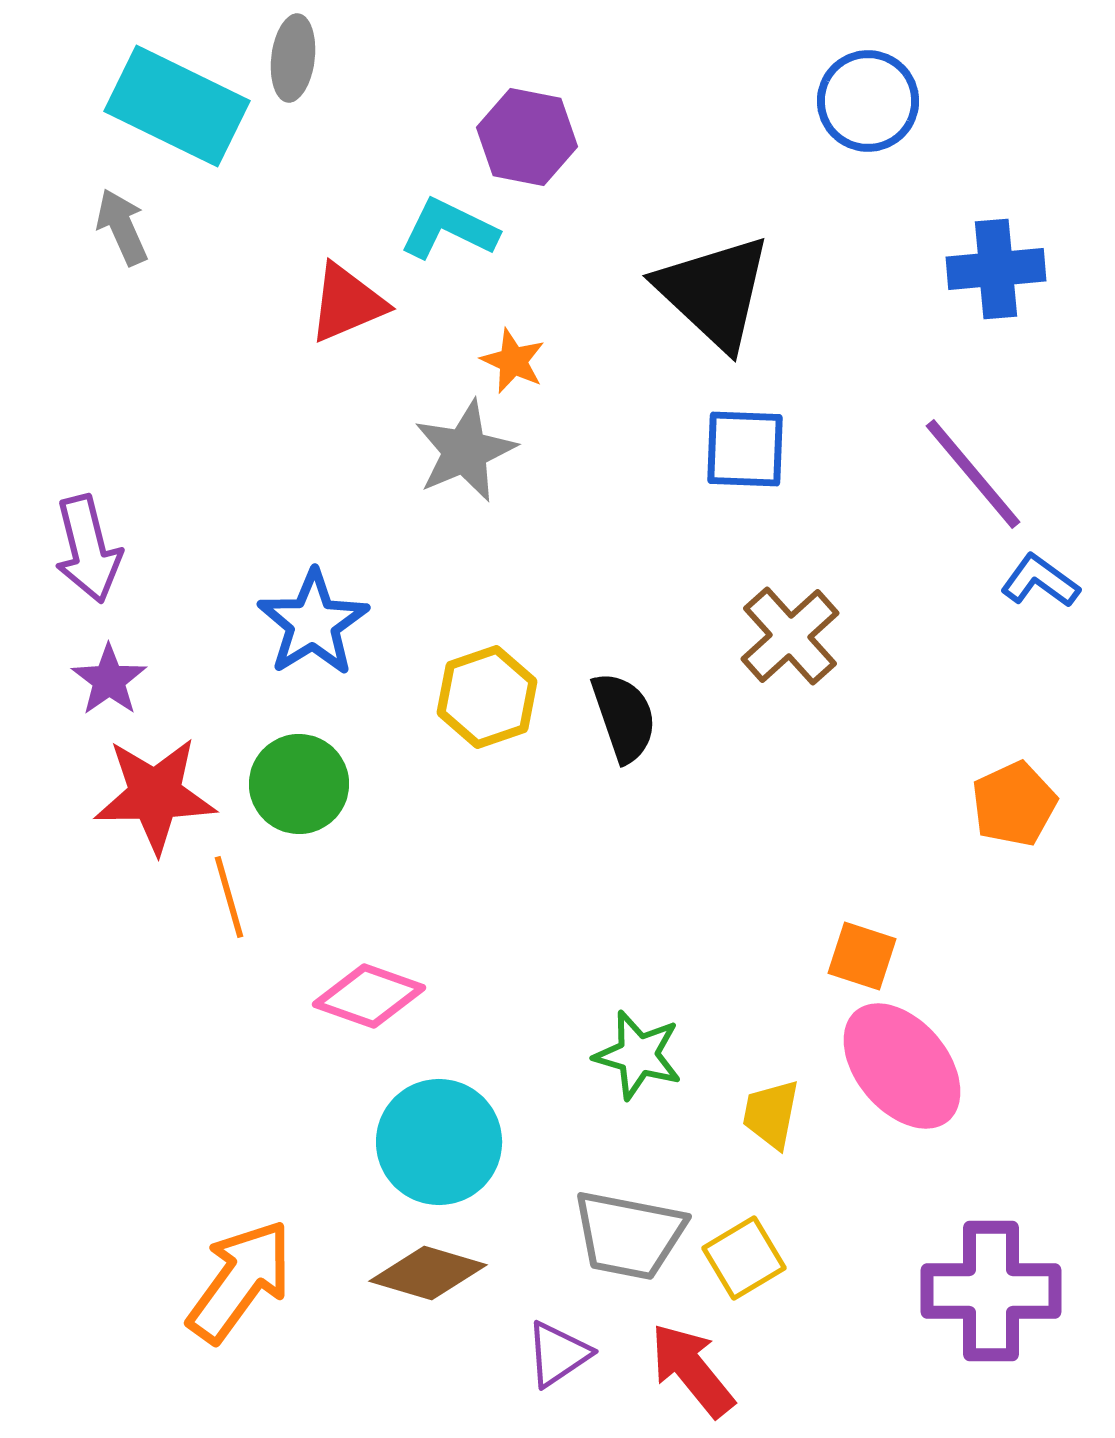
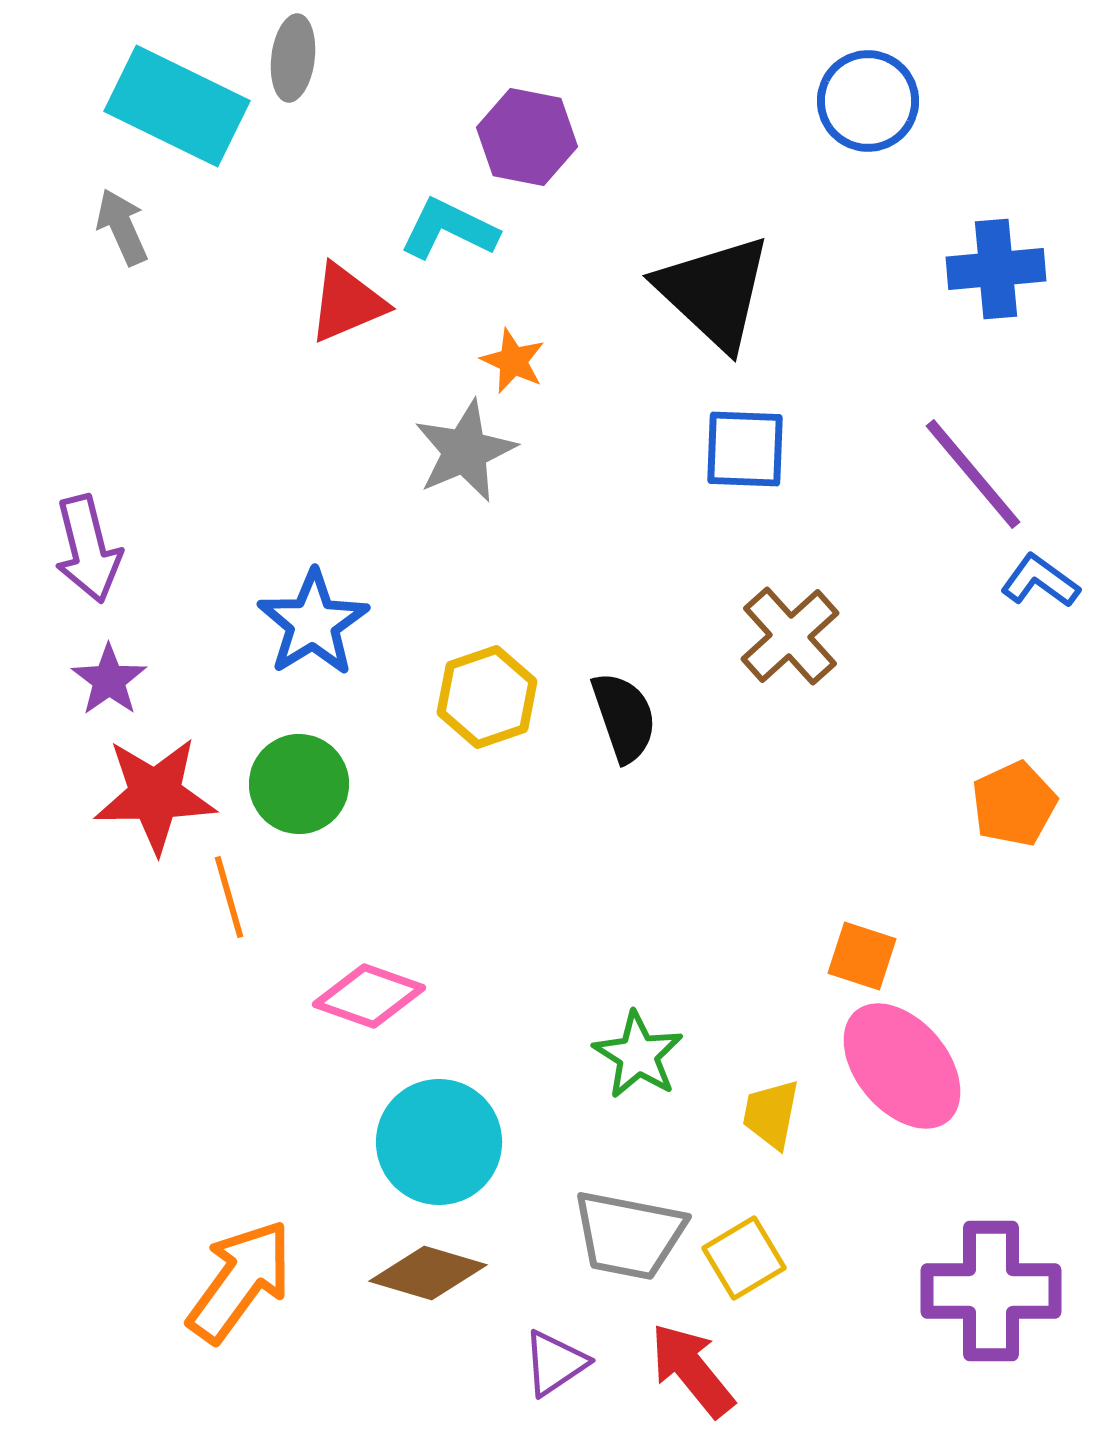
green star: rotated 16 degrees clockwise
purple triangle: moved 3 px left, 9 px down
